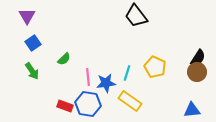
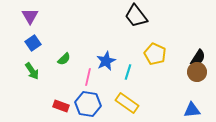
purple triangle: moved 3 px right
yellow pentagon: moved 13 px up
cyan line: moved 1 px right, 1 px up
pink line: rotated 18 degrees clockwise
blue star: moved 22 px up; rotated 18 degrees counterclockwise
yellow rectangle: moved 3 px left, 2 px down
red rectangle: moved 4 px left
